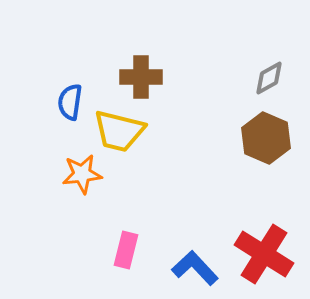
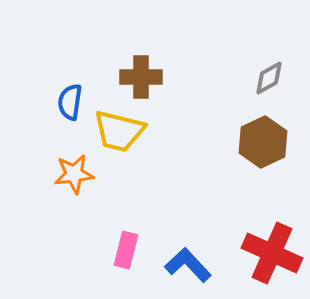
brown hexagon: moved 3 px left, 4 px down; rotated 12 degrees clockwise
orange star: moved 8 px left
red cross: moved 8 px right, 1 px up; rotated 8 degrees counterclockwise
blue L-shape: moved 7 px left, 3 px up
